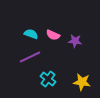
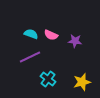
pink semicircle: moved 2 px left
yellow star: rotated 24 degrees counterclockwise
